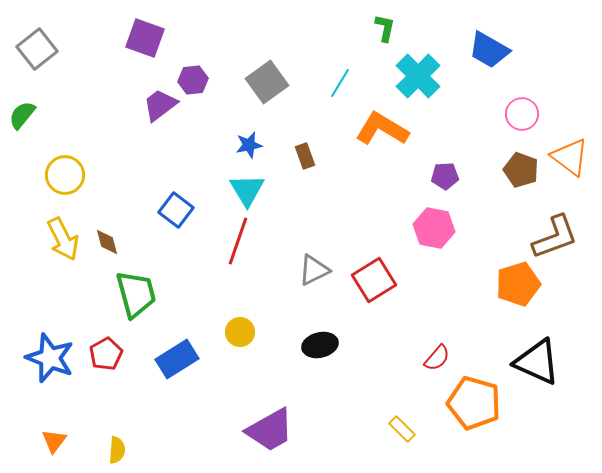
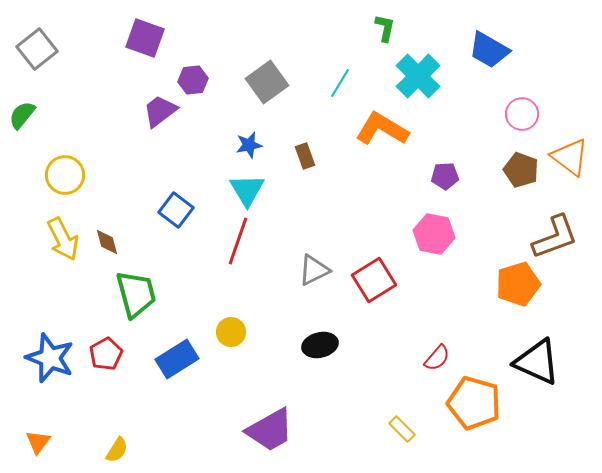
purple trapezoid at (160, 105): moved 6 px down
pink hexagon at (434, 228): moved 6 px down
yellow circle at (240, 332): moved 9 px left
orange triangle at (54, 441): moved 16 px left, 1 px down
yellow semicircle at (117, 450): rotated 28 degrees clockwise
